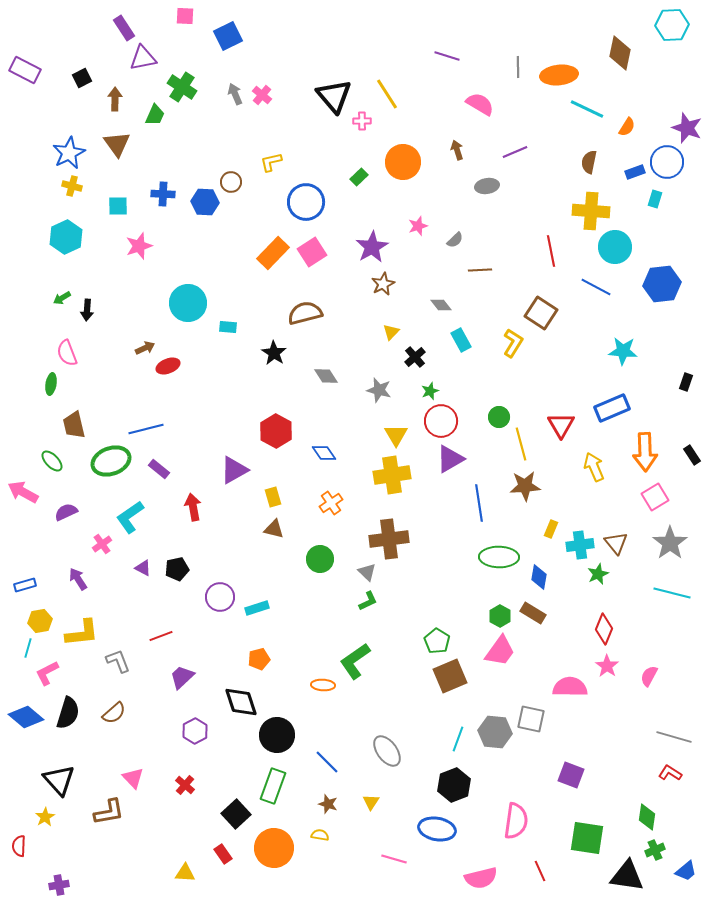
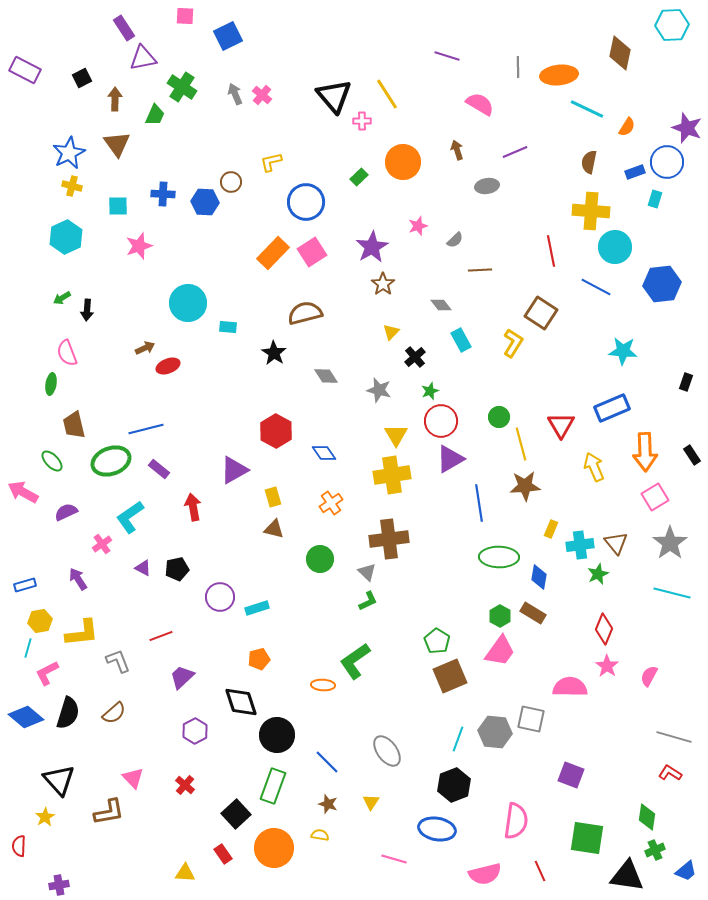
brown star at (383, 284): rotated 10 degrees counterclockwise
pink semicircle at (481, 878): moved 4 px right, 4 px up
